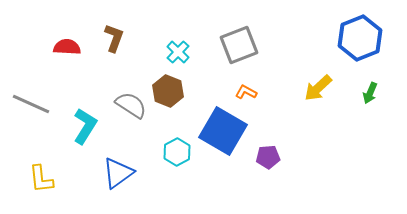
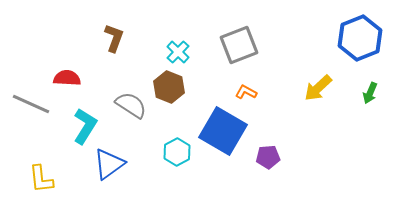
red semicircle: moved 31 px down
brown hexagon: moved 1 px right, 4 px up
blue triangle: moved 9 px left, 9 px up
